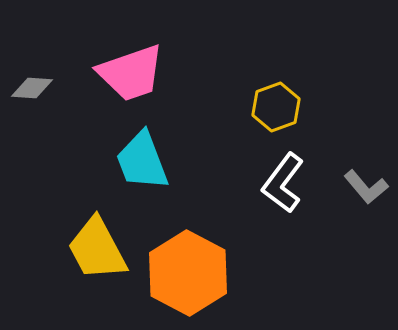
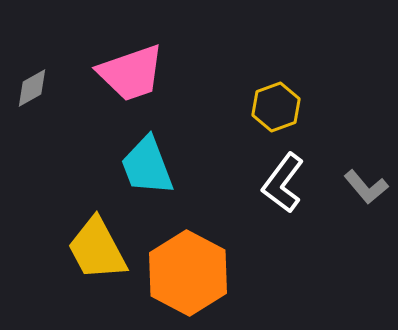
gray diamond: rotated 33 degrees counterclockwise
cyan trapezoid: moved 5 px right, 5 px down
